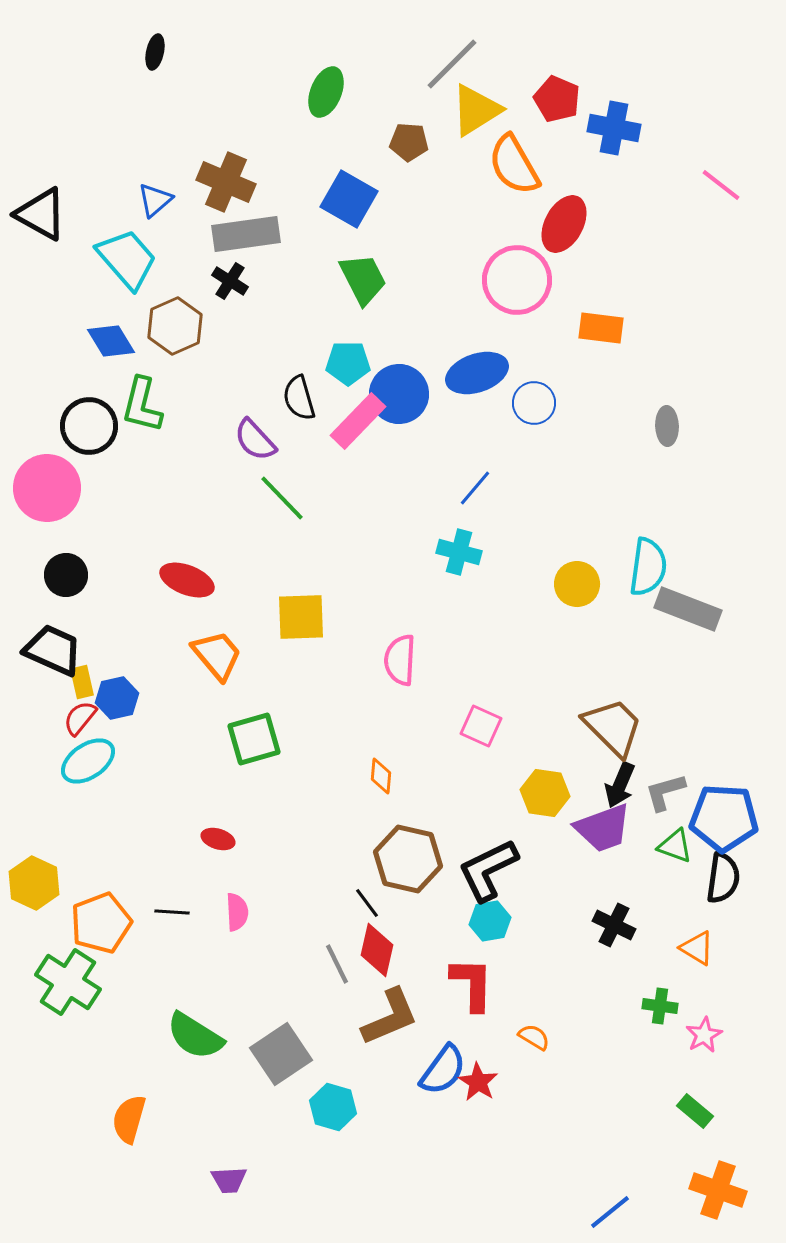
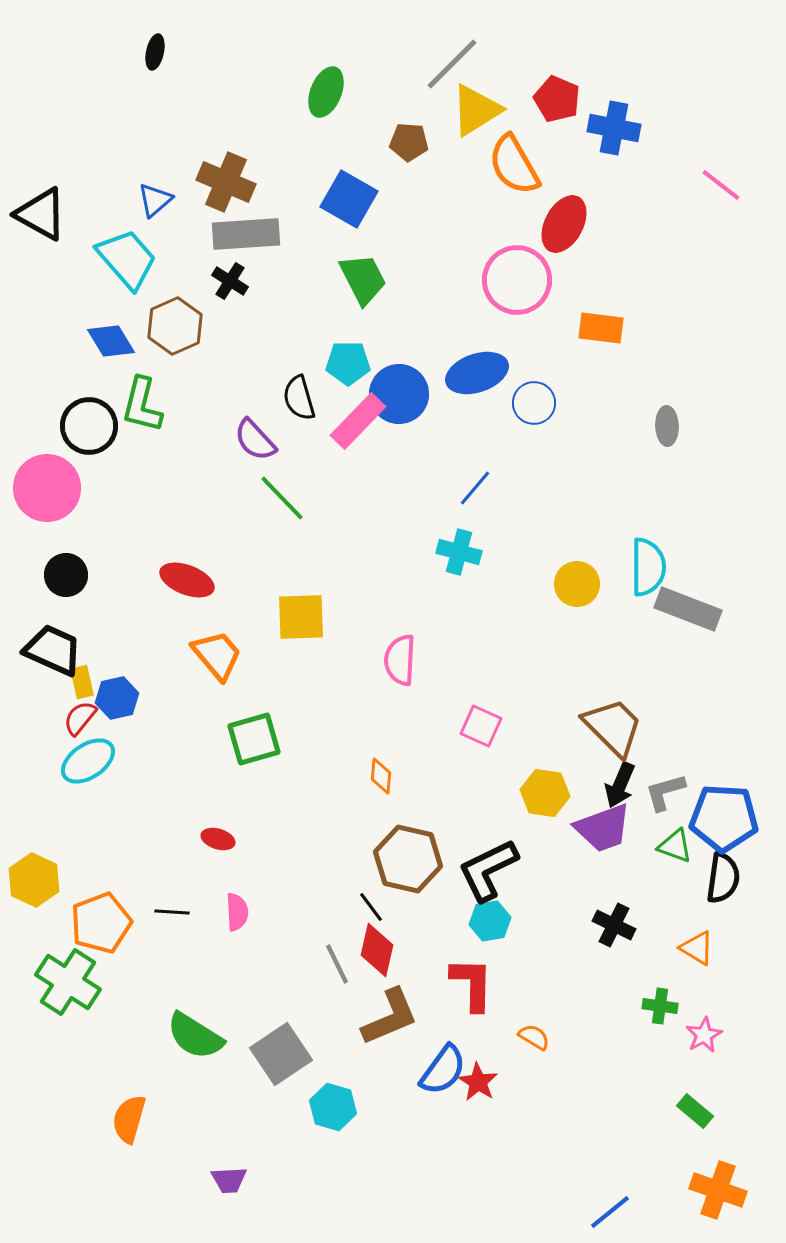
gray rectangle at (246, 234): rotated 4 degrees clockwise
cyan semicircle at (648, 567): rotated 8 degrees counterclockwise
yellow hexagon at (34, 883): moved 3 px up
black line at (367, 903): moved 4 px right, 4 px down
